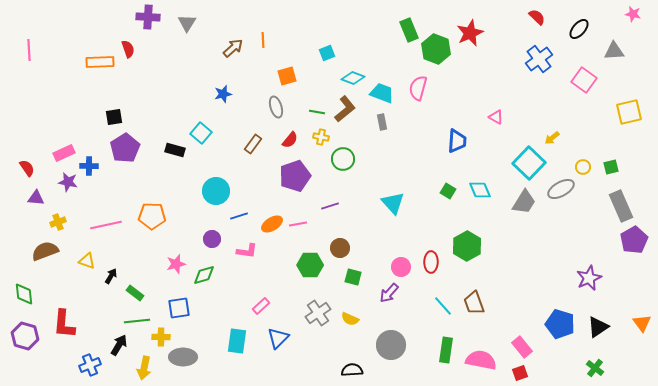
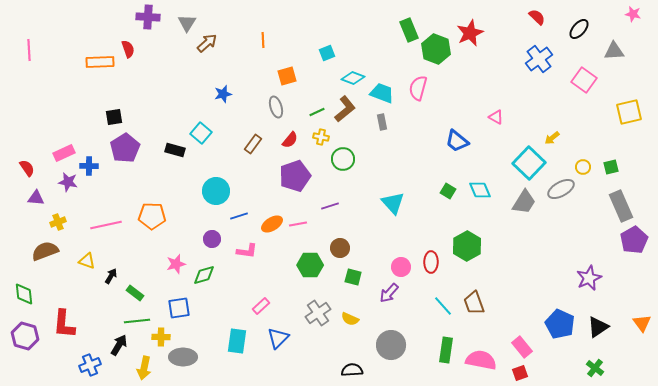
brown arrow at (233, 48): moved 26 px left, 5 px up
green line at (317, 112): rotated 35 degrees counterclockwise
blue trapezoid at (457, 141): rotated 125 degrees clockwise
blue pentagon at (560, 324): rotated 8 degrees clockwise
